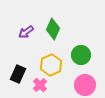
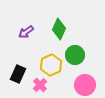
green diamond: moved 6 px right
green circle: moved 6 px left
